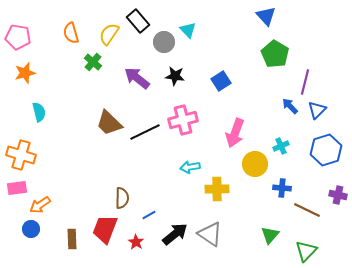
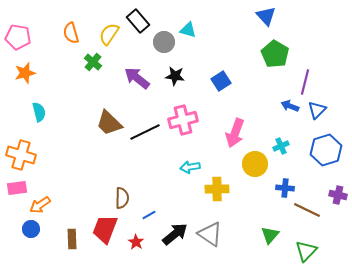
cyan triangle at (188, 30): rotated 30 degrees counterclockwise
blue arrow at (290, 106): rotated 24 degrees counterclockwise
blue cross at (282, 188): moved 3 px right
